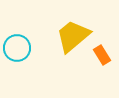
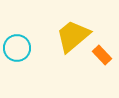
orange rectangle: rotated 12 degrees counterclockwise
